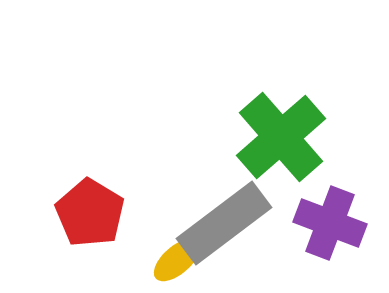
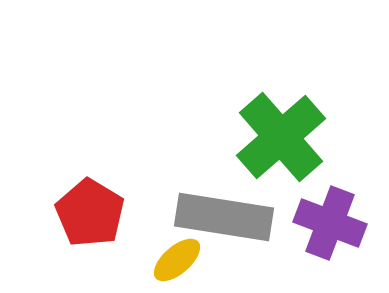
gray rectangle: moved 6 px up; rotated 46 degrees clockwise
